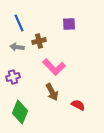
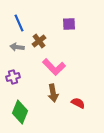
brown cross: rotated 24 degrees counterclockwise
brown arrow: moved 1 px right, 1 px down; rotated 18 degrees clockwise
red semicircle: moved 2 px up
